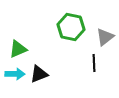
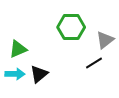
green hexagon: rotated 12 degrees counterclockwise
gray triangle: moved 3 px down
black line: rotated 60 degrees clockwise
black triangle: rotated 18 degrees counterclockwise
